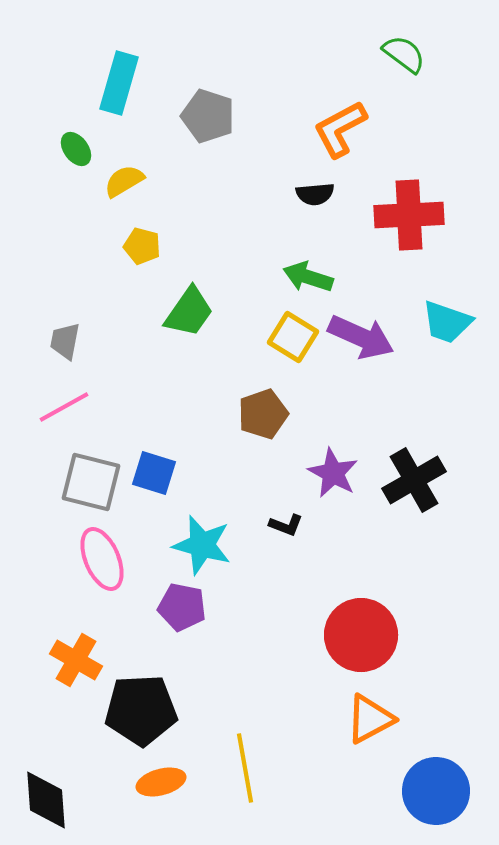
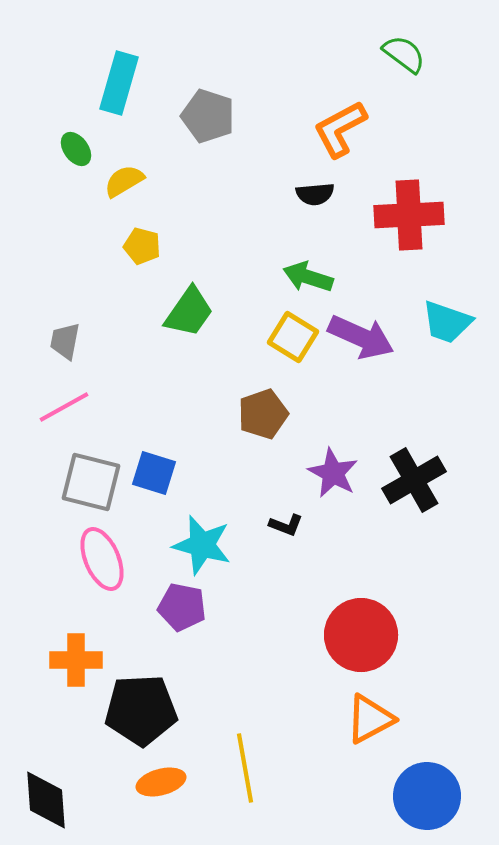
orange cross: rotated 30 degrees counterclockwise
blue circle: moved 9 px left, 5 px down
